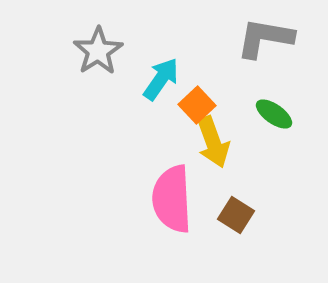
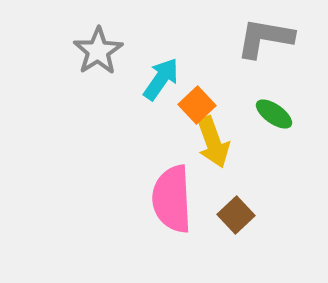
brown square: rotated 15 degrees clockwise
